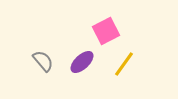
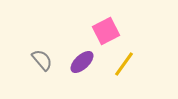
gray semicircle: moved 1 px left, 1 px up
